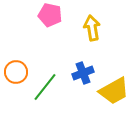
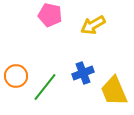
yellow arrow: moved 1 px right, 3 px up; rotated 110 degrees counterclockwise
orange circle: moved 4 px down
yellow trapezoid: rotated 96 degrees clockwise
